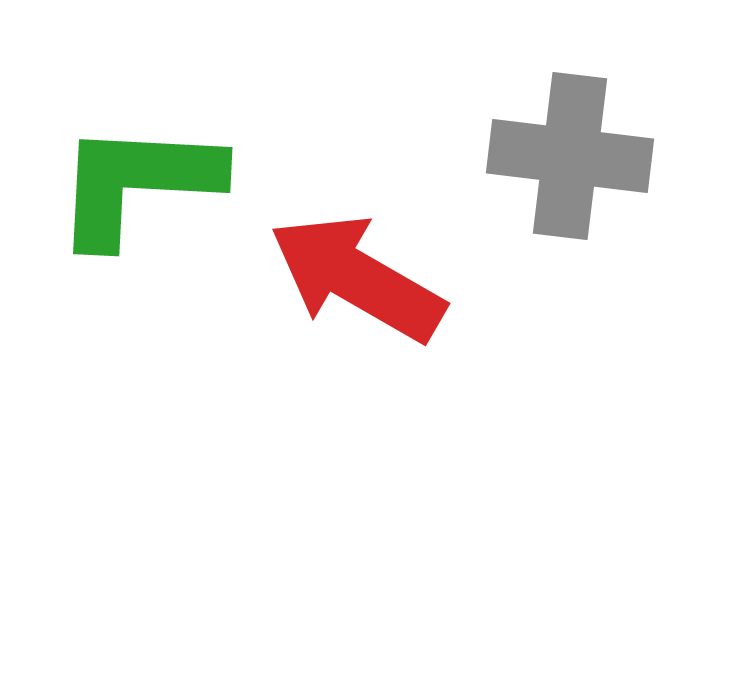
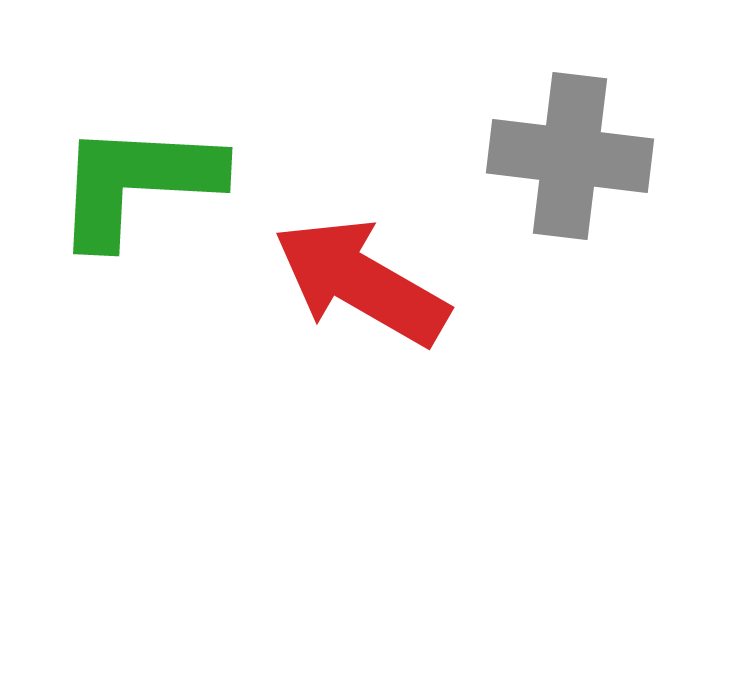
red arrow: moved 4 px right, 4 px down
